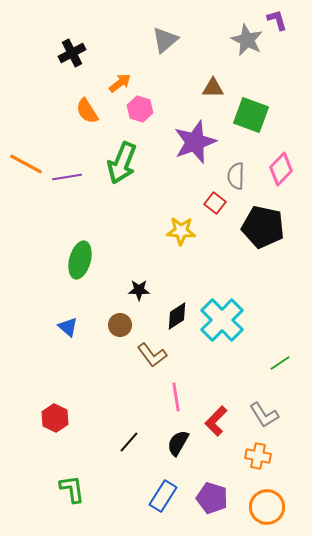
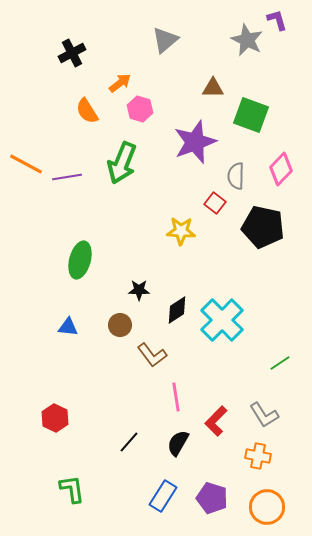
black diamond: moved 6 px up
blue triangle: rotated 35 degrees counterclockwise
